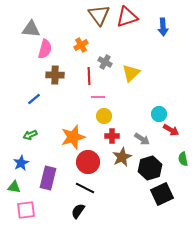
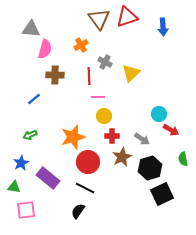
brown triangle: moved 4 px down
purple rectangle: rotated 65 degrees counterclockwise
